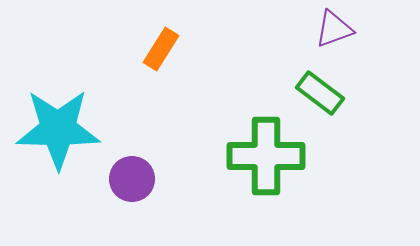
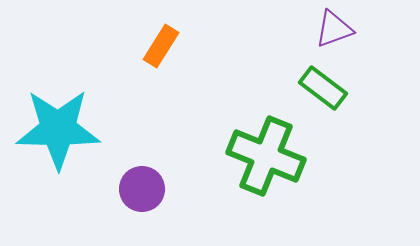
orange rectangle: moved 3 px up
green rectangle: moved 3 px right, 5 px up
green cross: rotated 22 degrees clockwise
purple circle: moved 10 px right, 10 px down
